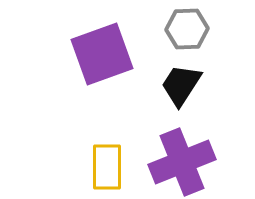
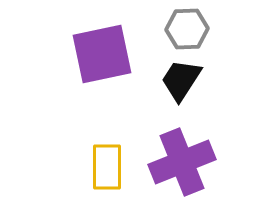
purple square: rotated 8 degrees clockwise
black trapezoid: moved 5 px up
